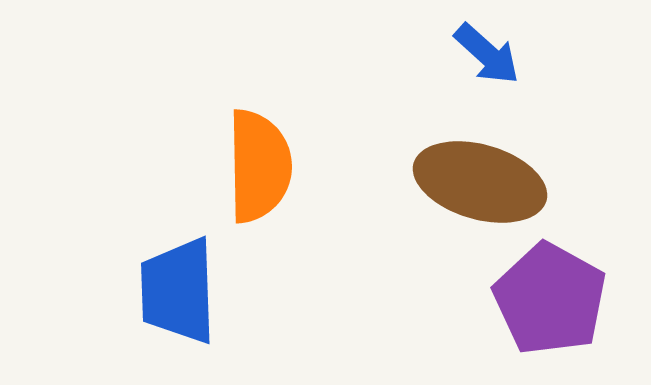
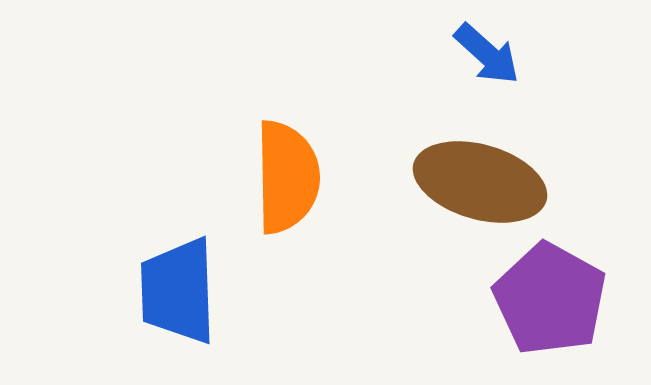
orange semicircle: moved 28 px right, 11 px down
